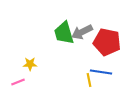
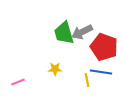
red pentagon: moved 3 px left, 5 px down; rotated 8 degrees clockwise
yellow star: moved 25 px right, 5 px down
yellow line: moved 2 px left
